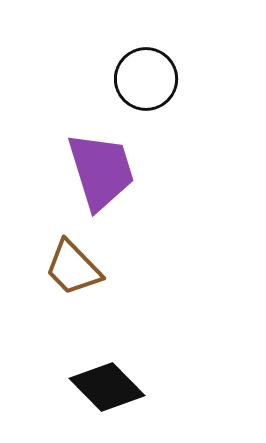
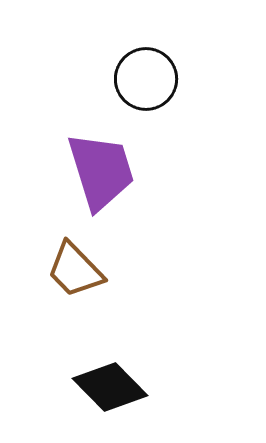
brown trapezoid: moved 2 px right, 2 px down
black diamond: moved 3 px right
